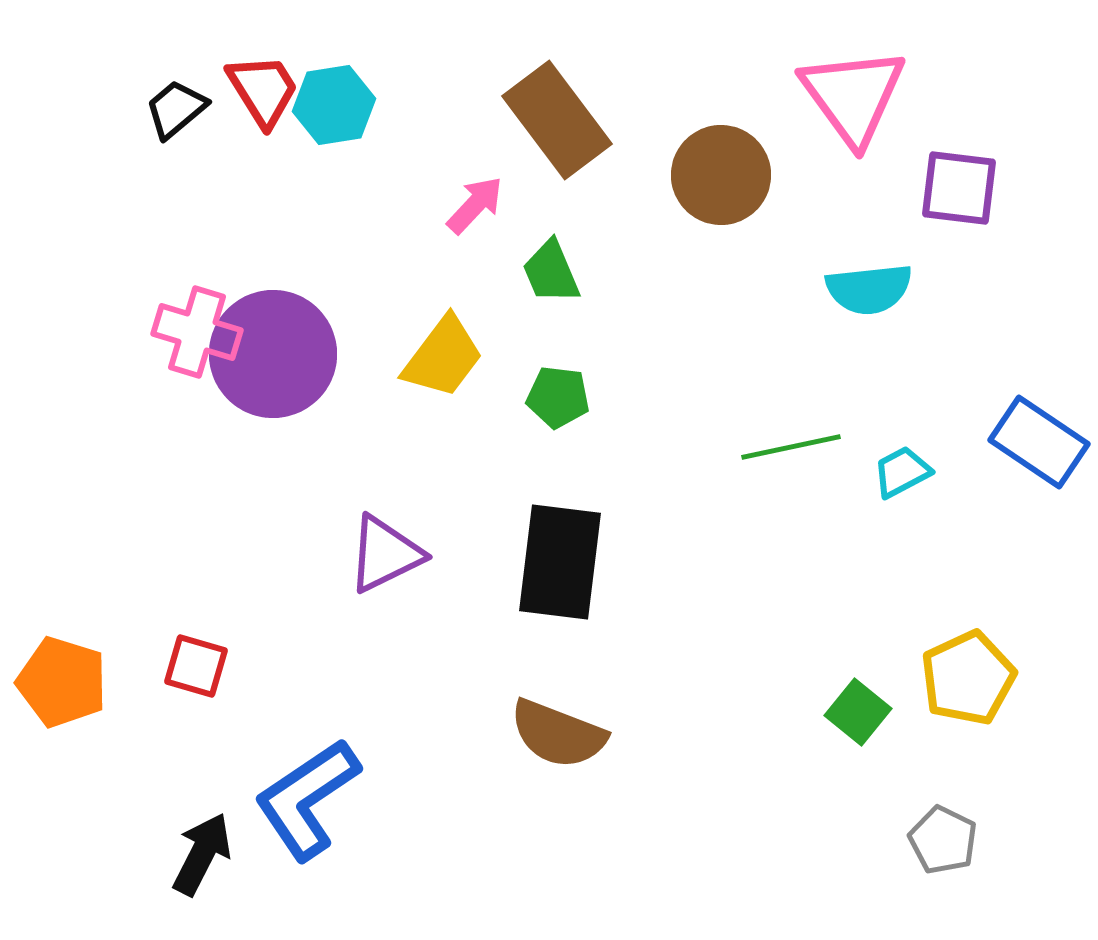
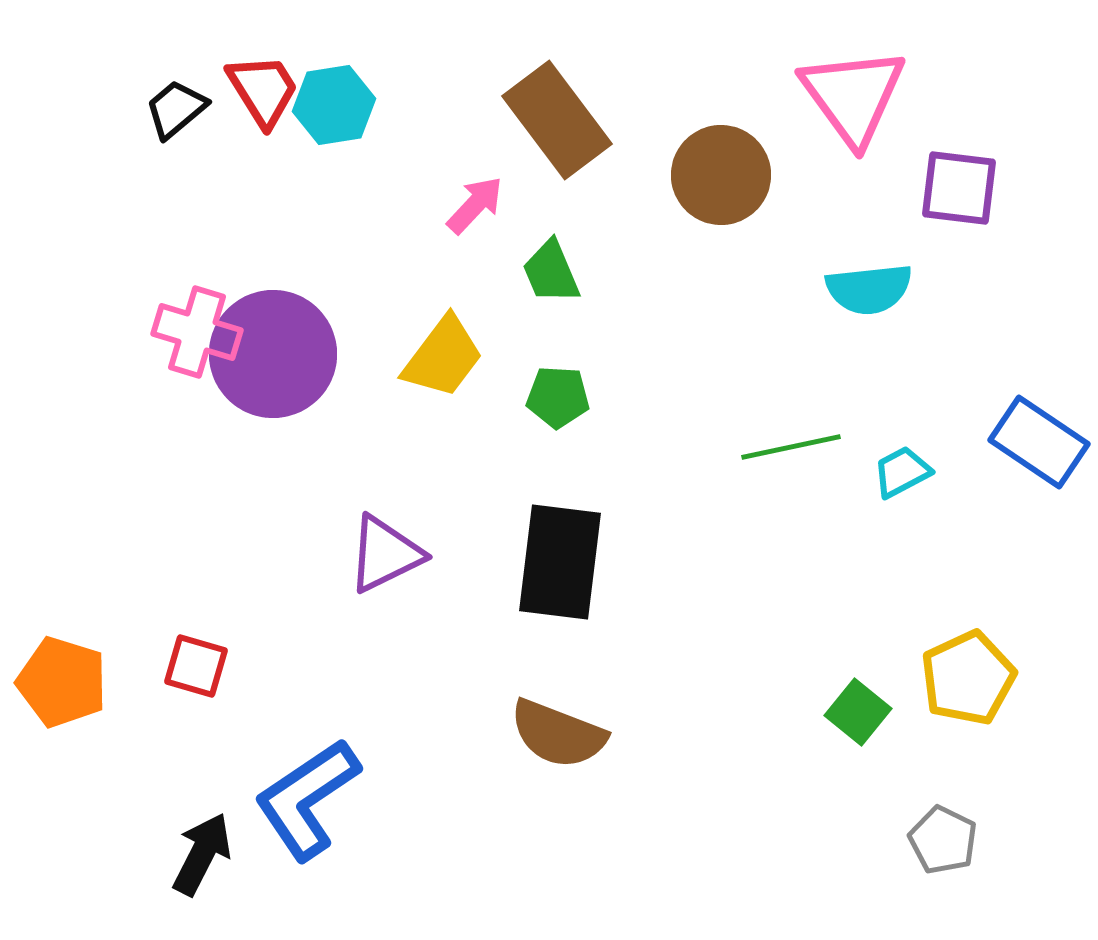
green pentagon: rotated 4 degrees counterclockwise
